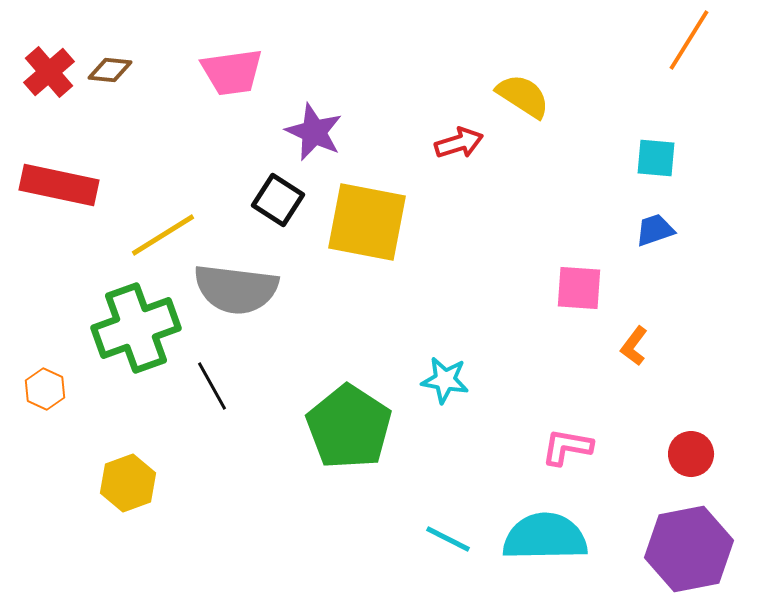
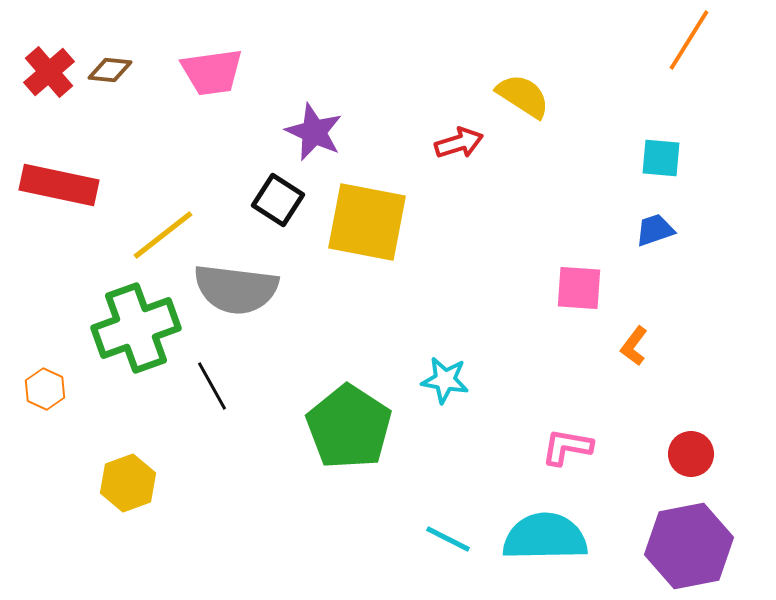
pink trapezoid: moved 20 px left
cyan square: moved 5 px right
yellow line: rotated 6 degrees counterclockwise
purple hexagon: moved 3 px up
